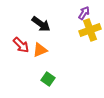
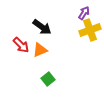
black arrow: moved 1 px right, 3 px down
green square: rotated 16 degrees clockwise
